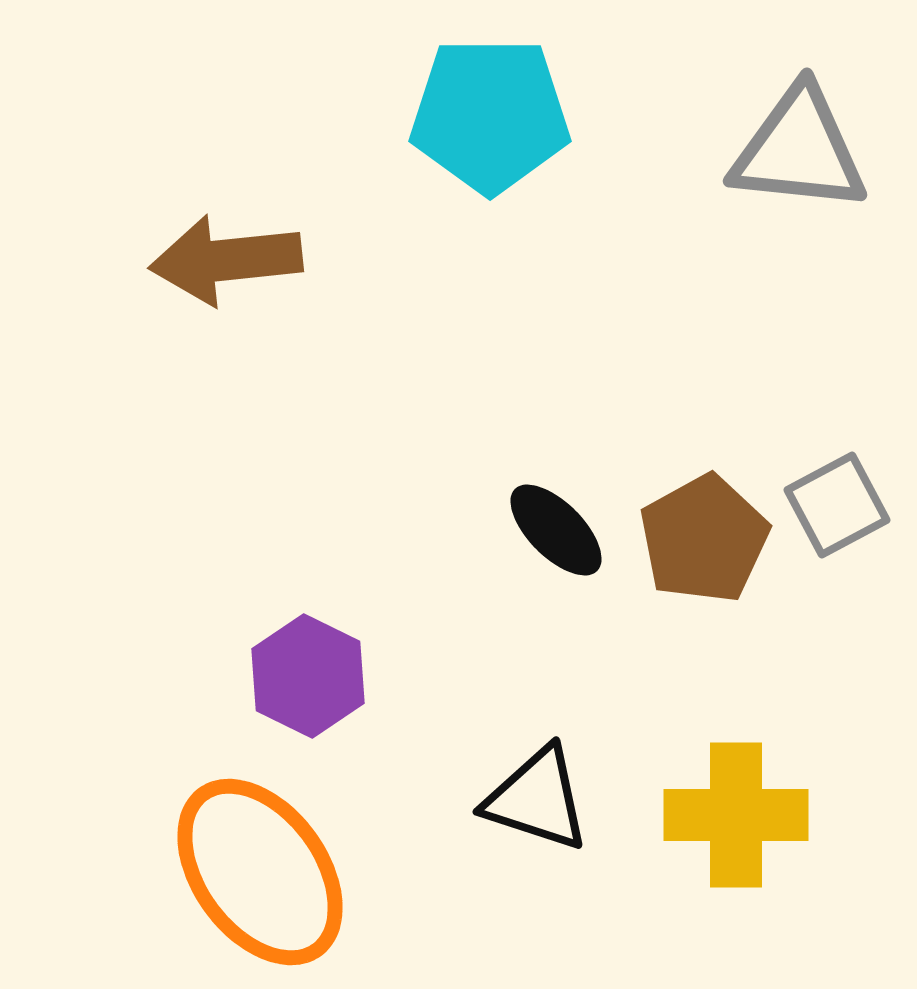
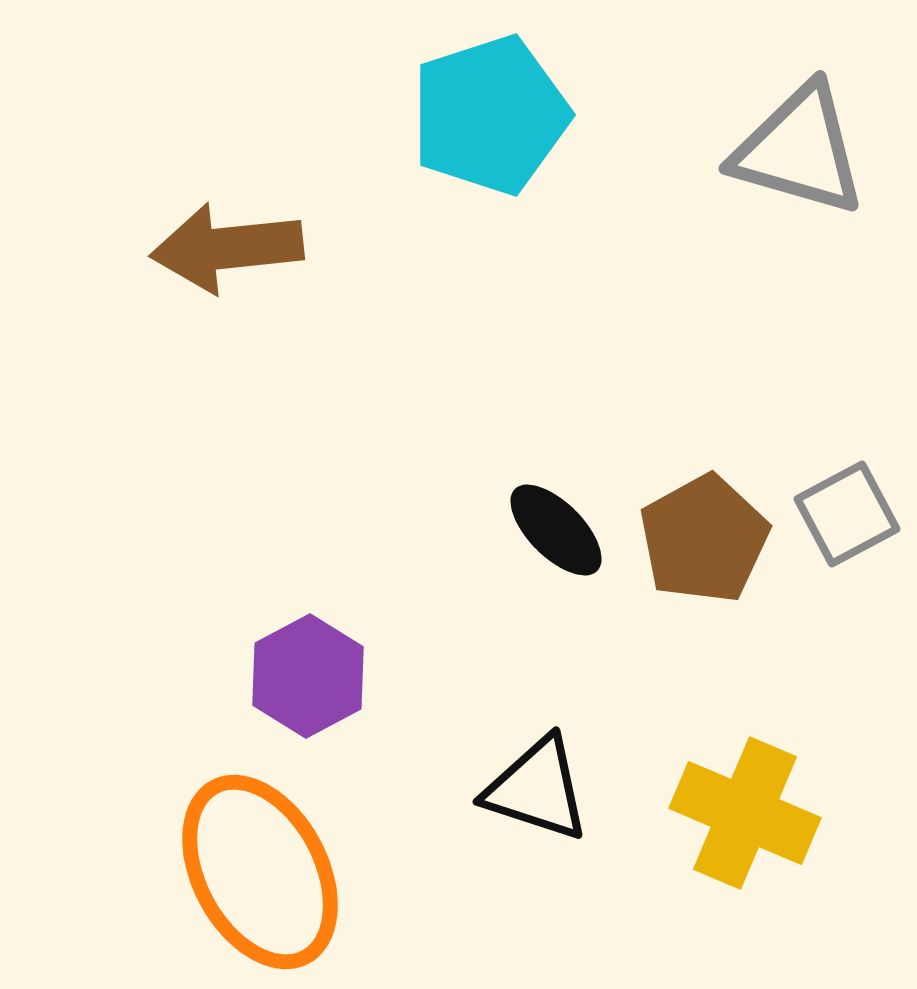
cyan pentagon: rotated 18 degrees counterclockwise
gray triangle: rotated 10 degrees clockwise
brown arrow: moved 1 px right, 12 px up
gray square: moved 10 px right, 9 px down
purple hexagon: rotated 6 degrees clockwise
black triangle: moved 10 px up
yellow cross: moved 9 px right, 2 px up; rotated 23 degrees clockwise
orange ellipse: rotated 8 degrees clockwise
